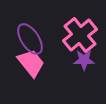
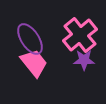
pink trapezoid: moved 3 px right
